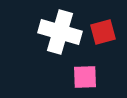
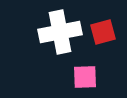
white cross: rotated 27 degrees counterclockwise
